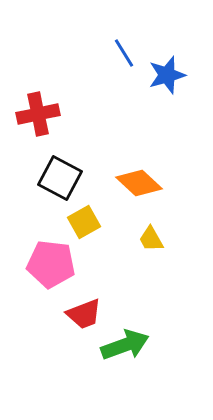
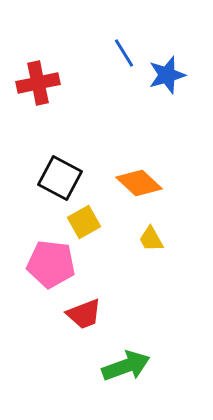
red cross: moved 31 px up
green arrow: moved 1 px right, 21 px down
